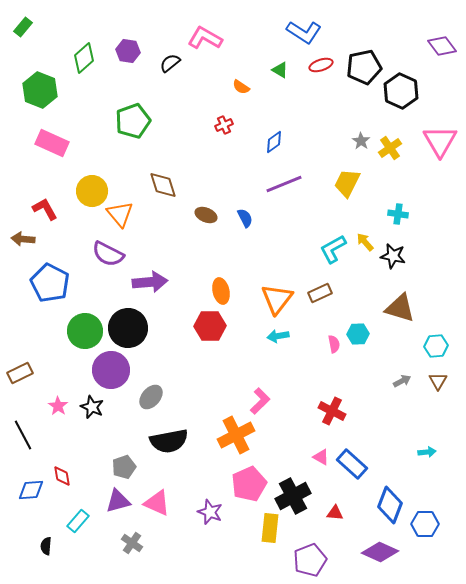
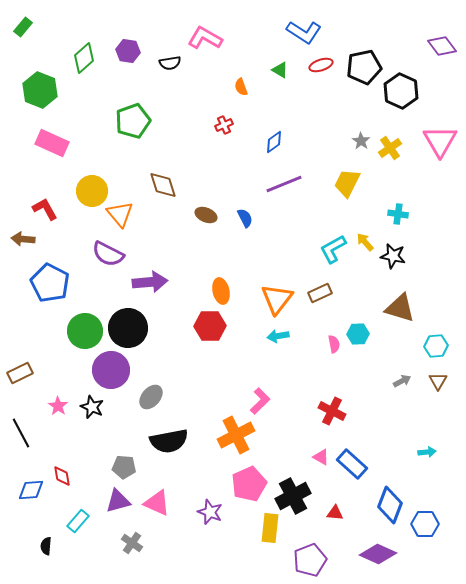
black semicircle at (170, 63): rotated 150 degrees counterclockwise
orange semicircle at (241, 87): rotated 36 degrees clockwise
black line at (23, 435): moved 2 px left, 2 px up
gray pentagon at (124, 467): rotated 25 degrees clockwise
purple diamond at (380, 552): moved 2 px left, 2 px down
